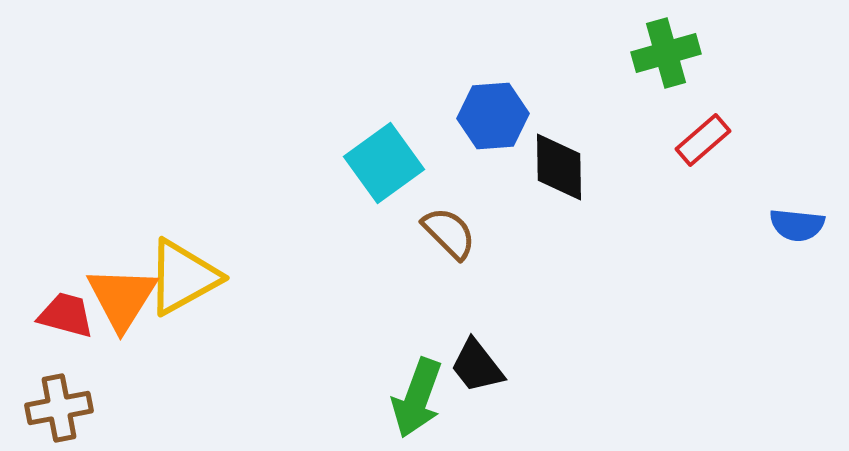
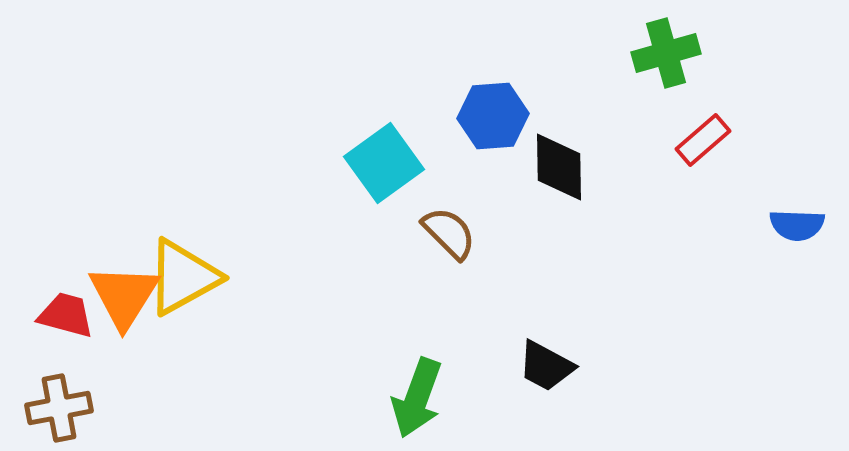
blue semicircle: rotated 4 degrees counterclockwise
orange triangle: moved 2 px right, 2 px up
black trapezoid: moved 69 px right; rotated 24 degrees counterclockwise
